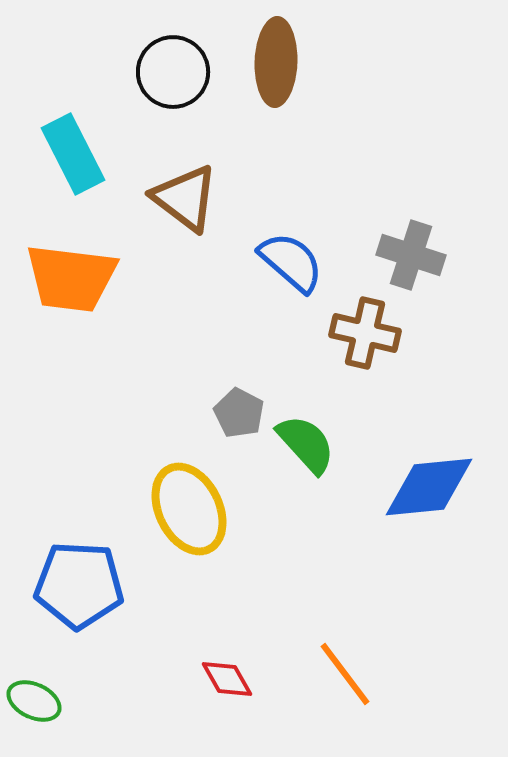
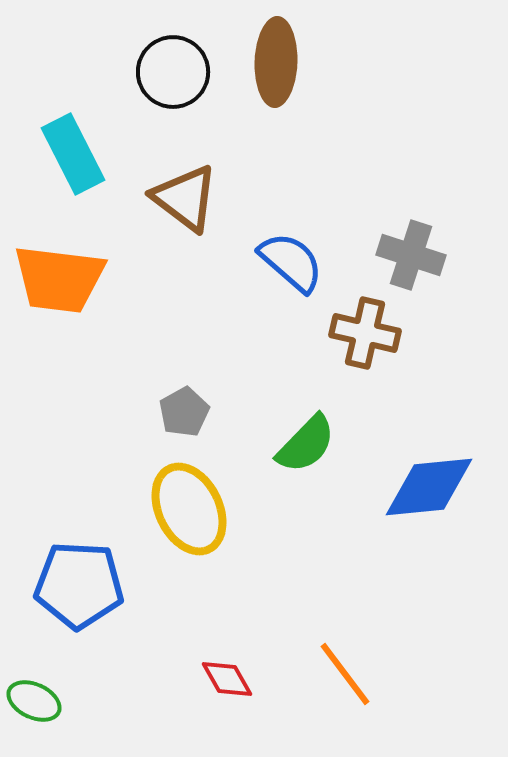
orange trapezoid: moved 12 px left, 1 px down
gray pentagon: moved 55 px left, 1 px up; rotated 15 degrees clockwise
green semicircle: rotated 86 degrees clockwise
